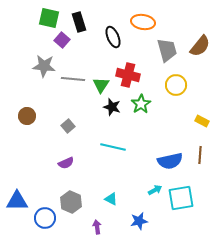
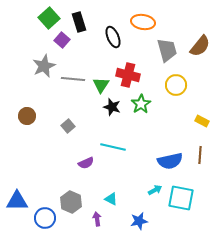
green square: rotated 35 degrees clockwise
gray star: rotated 30 degrees counterclockwise
purple semicircle: moved 20 px right
cyan square: rotated 20 degrees clockwise
purple arrow: moved 8 px up
